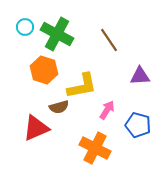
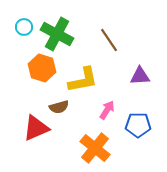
cyan circle: moved 1 px left
orange hexagon: moved 2 px left, 2 px up
yellow L-shape: moved 1 px right, 6 px up
blue pentagon: rotated 15 degrees counterclockwise
orange cross: rotated 12 degrees clockwise
